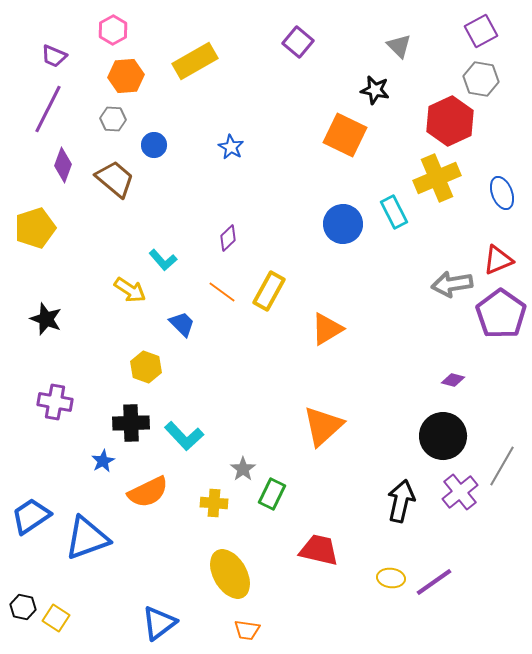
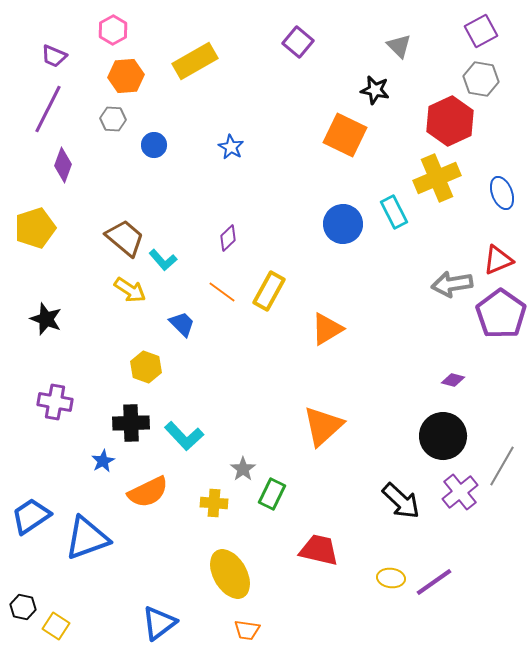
brown trapezoid at (115, 179): moved 10 px right, 59 px down
black arrow at (401, 501): rotated 120 degrees clockwise
yellow square at (56, 618): moved 8 px down
